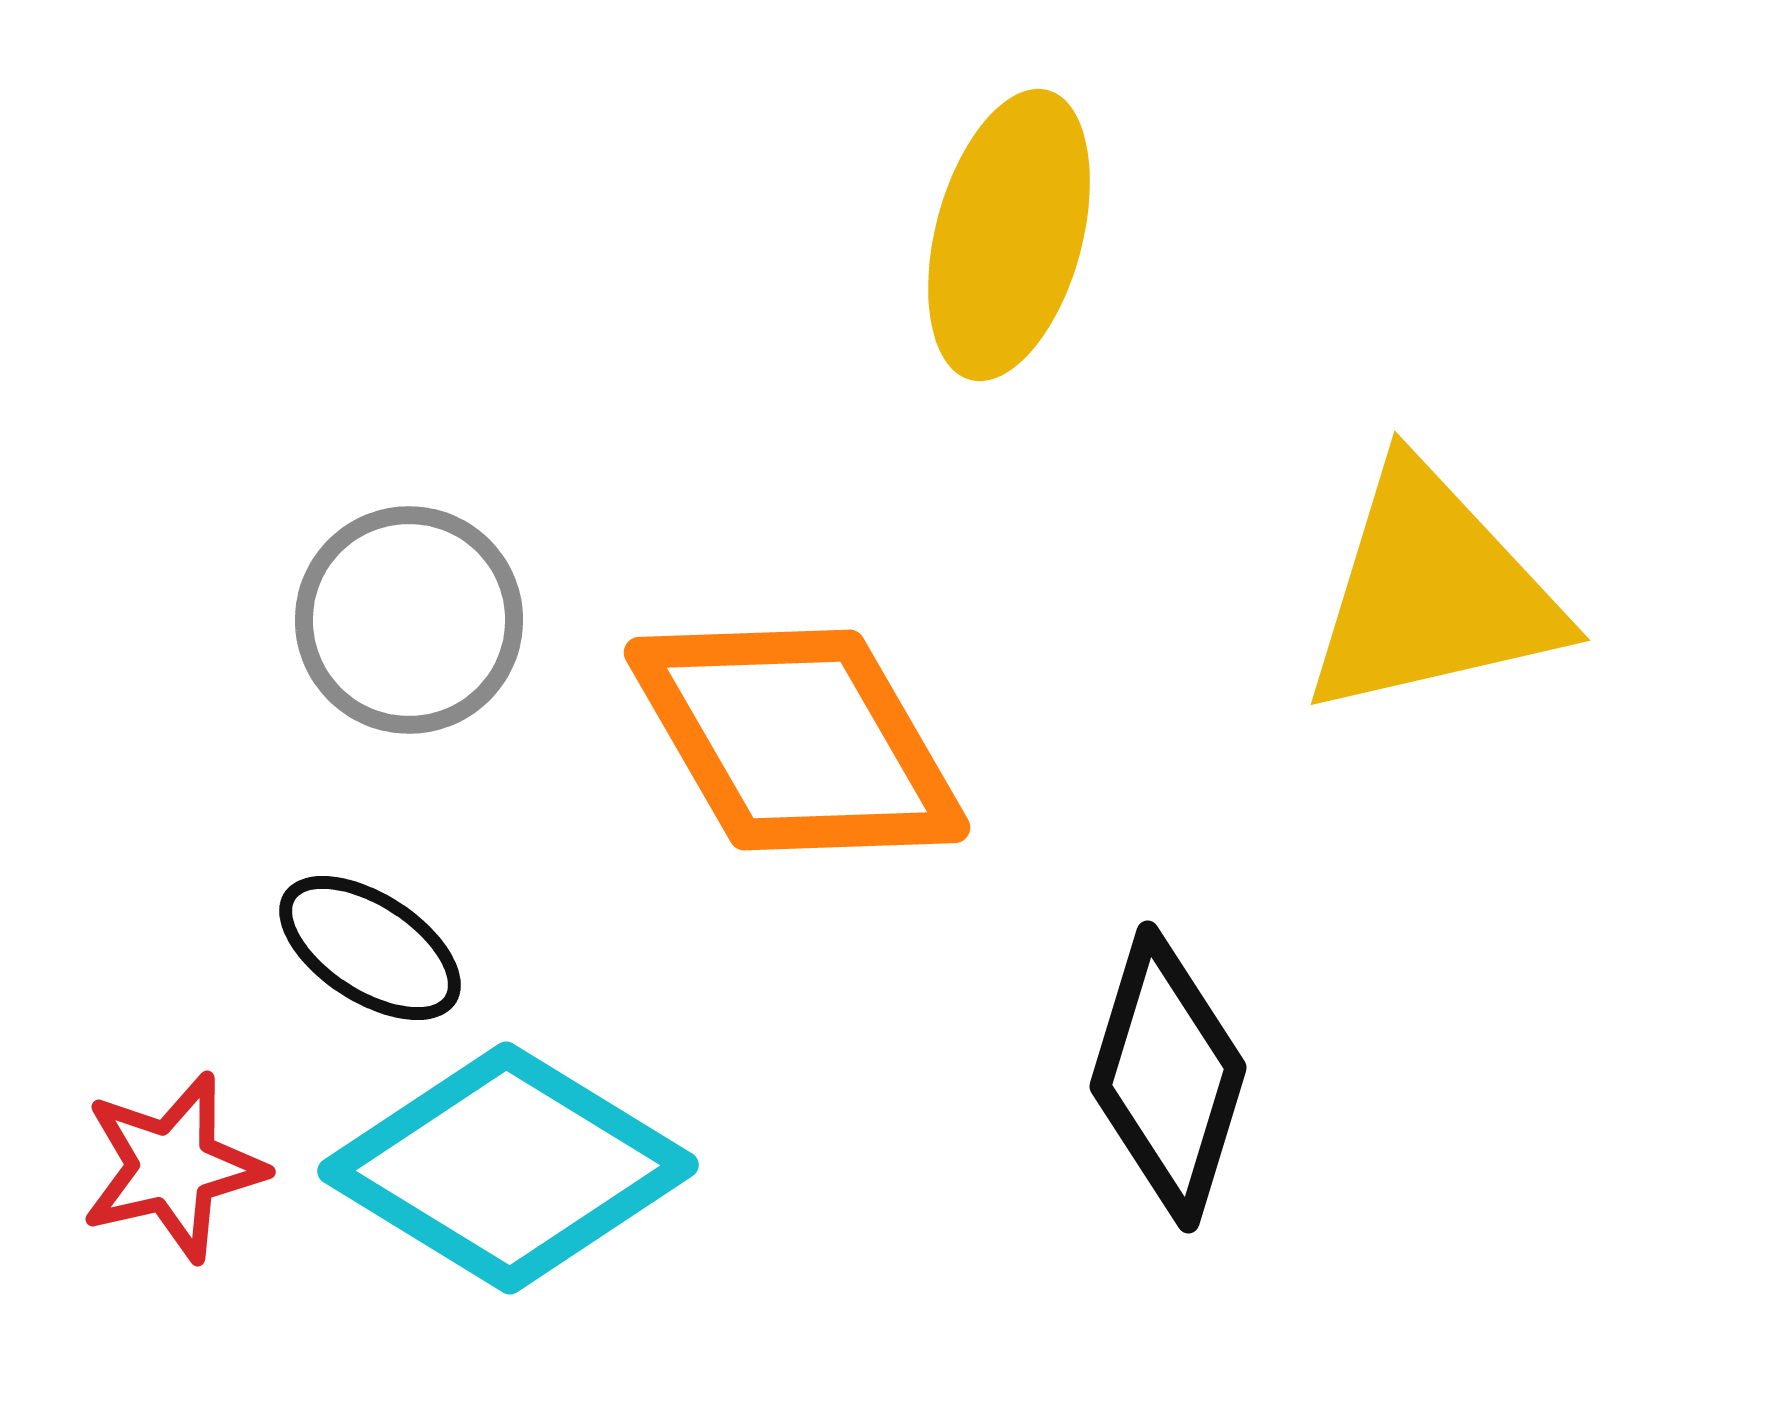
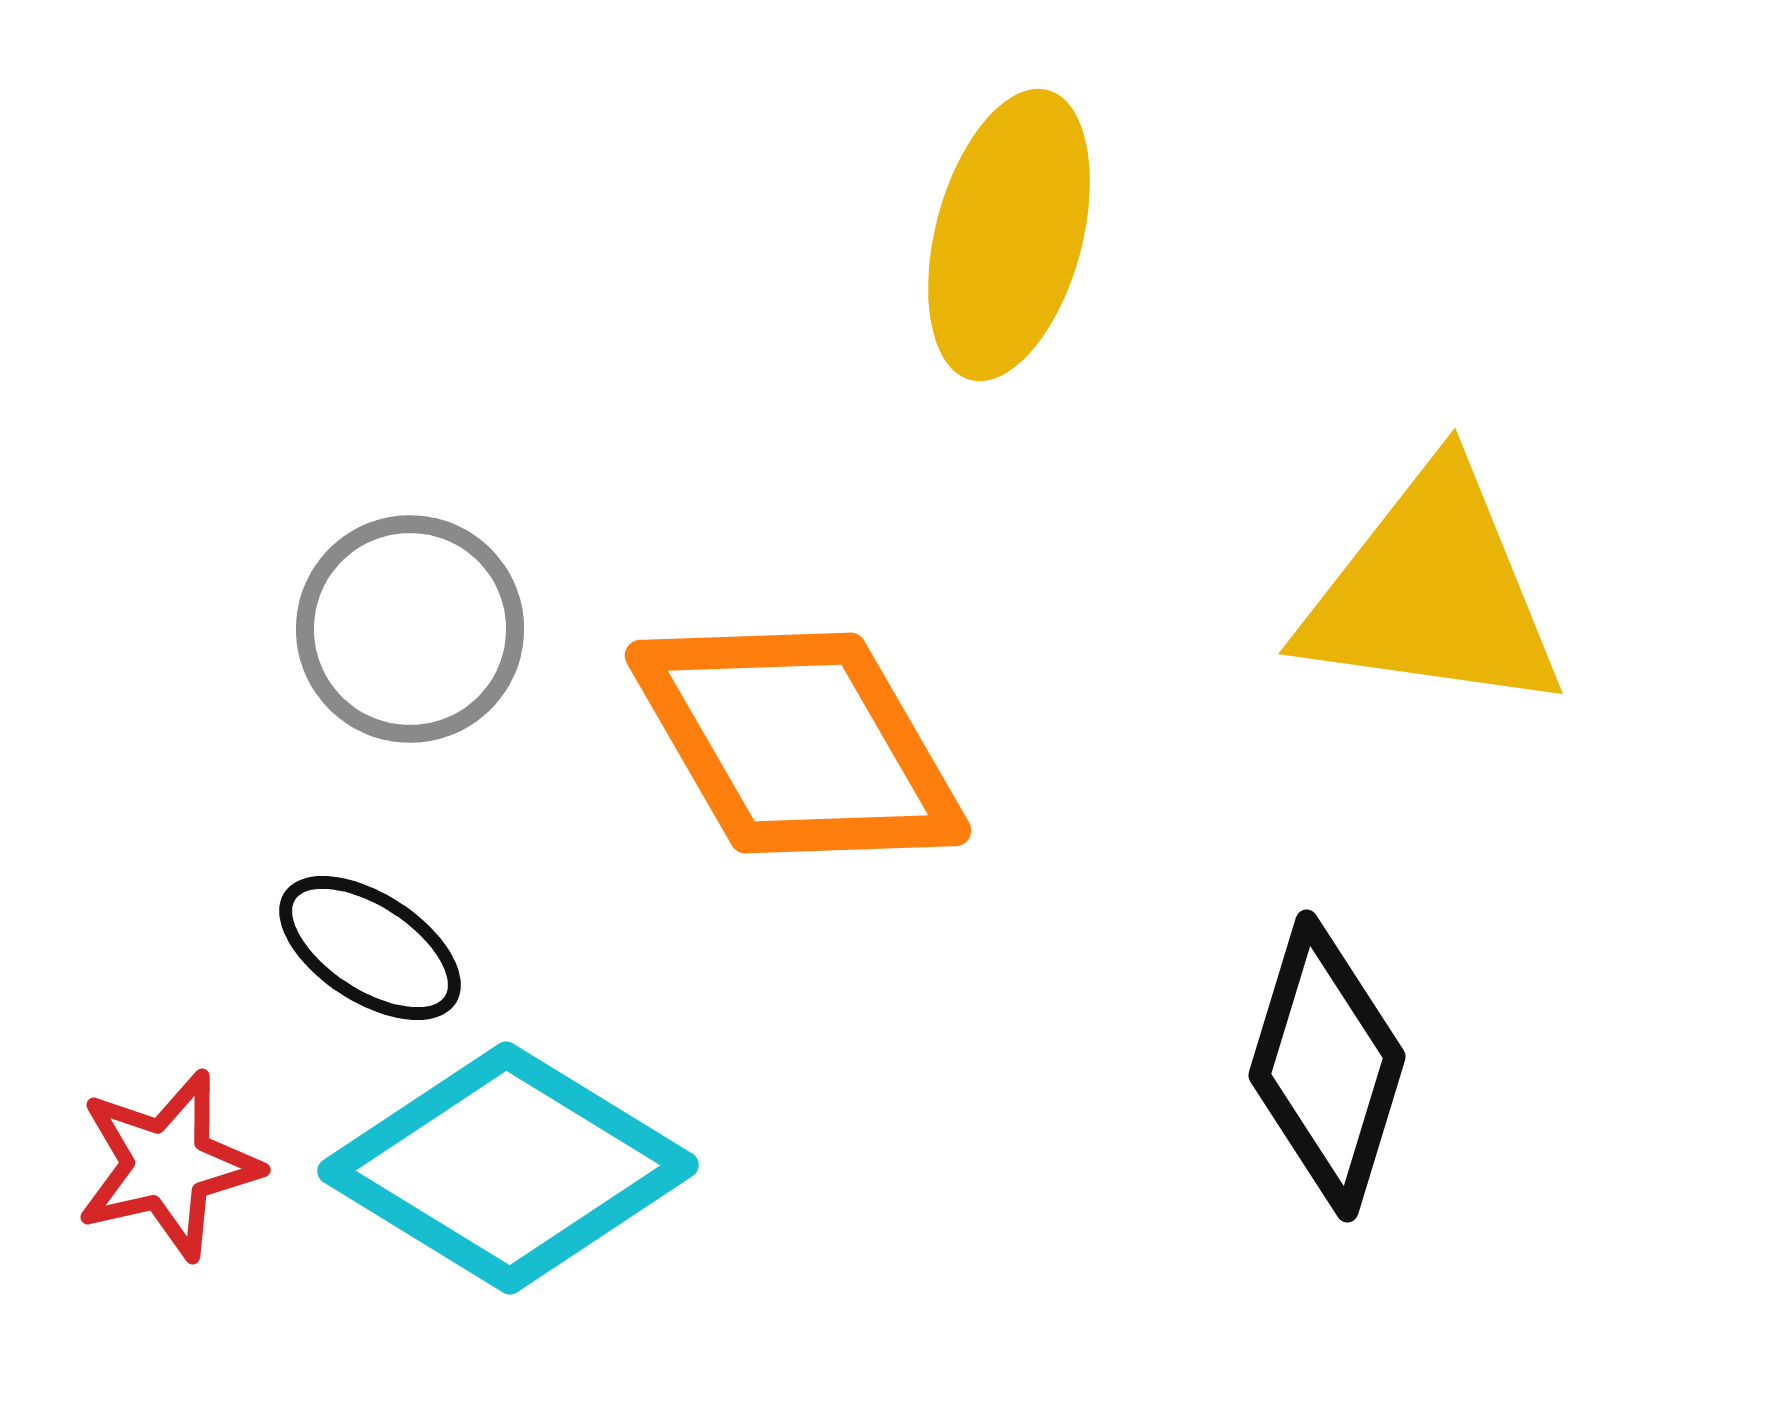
yellow triangle: rotated 21 degrees clockwise
gray circle: moved 1 px right, 9 px down
orange diamond: moved 1 px right, 3 px down
black diamond: moved 159 px right, 11 px up
red star: moved 5 px left, 2 px up
